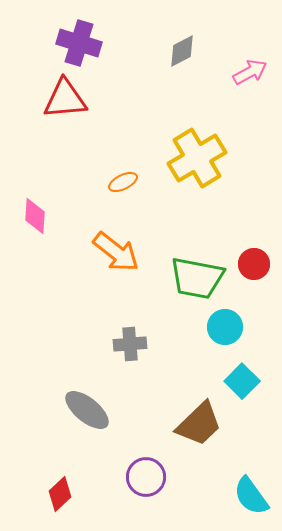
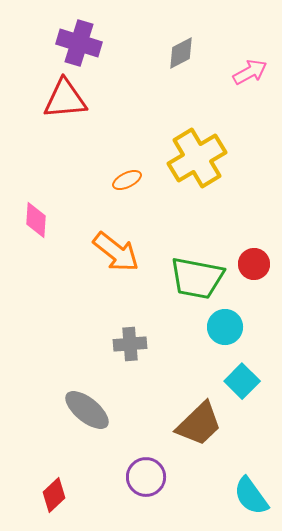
gray diamond: moved 1 px left, 2 px down
orange ellipse: moved 4 px right, 2 px up
pink diamond: moved 1 px right, 4 px down
red diamond: moved 6 px left, 1 px down
